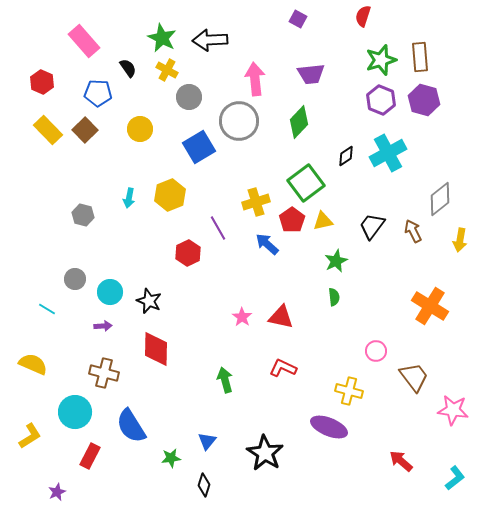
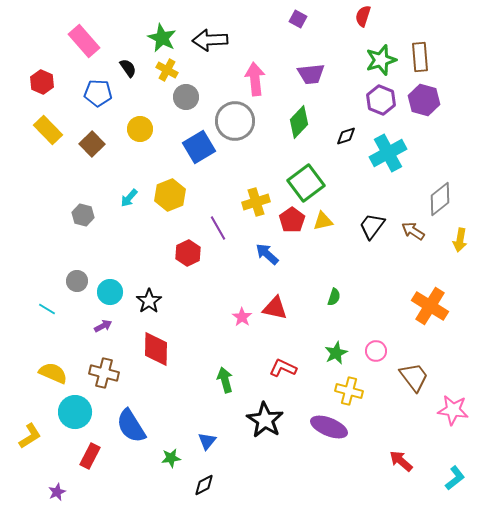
gray circle at (189, 97): moved 3 px left
gray circle at (239, 121): moved 4 px left
brown square at (85, 130): moved 7 px right, 14 px down
black diamond at (346, 156): moved 20 px up; rotated 15 degrees clockwise
cyan arrow at (129, 198): rotated 30 degrees clockwise
brown arrow at (413, 231): rotated 30 degrees counterclockwise
blue arrow at (267, 244): moved 10 px down
green star at (336, 261): moved 92 px down
gray circle at (75, 279): moved 2 px right, 2 px down
green semicircle at (334, 297): rotated 24 degrees clockwise
black star at (149, 301): rotated 15 degrees clockwise
red triangle at (281, 317): moved 6 px left, 9 px up
purple arrow at (103, 326): rotated 24 degrees counterclockwise
yellow semicircle at (33, 364): moved 20 px right, 9 px down
black star at (265, 453): moved 33 px up
black diamond at (204, 485): rotated 45 degrees clockwise
